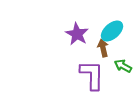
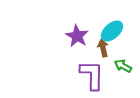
purple star: moved 2 px down
